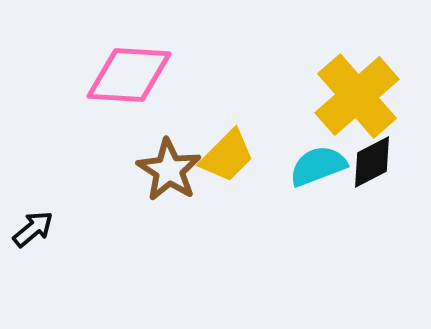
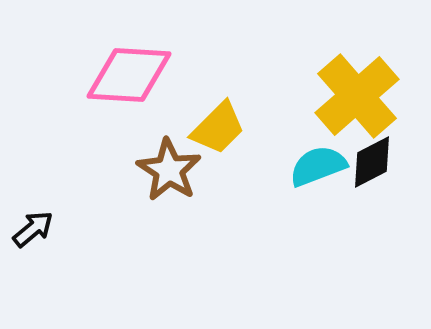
yellow trapezoid: moved 9 px left, 28 px up
